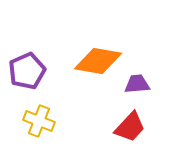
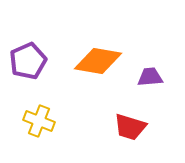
purple pentagon: moved 1 px right, 10 px up
purple trapezoid: moved 13 px right, 7 px up
red trapezoid: rotated 64 degrees clockwise
